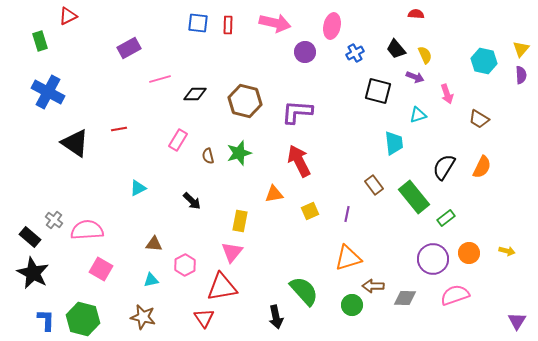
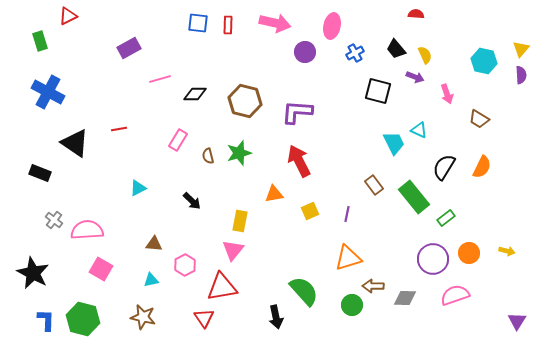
cyan triangle at (418, 115): moved 1 px right, 15 px down; rotated 42 degrees clockwise
cyan trapezoid at (394, 143): rotated 20 degrees counterclockwise
black rectangle at (30, 237): moved 10 px right, 64 px up; rotated 20 degrees counterclockwise
pink triangle at (232, 252): moved 1 px right, 2 px up
